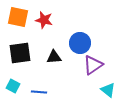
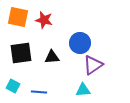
black square: moved 1 px right
black triangle: moved 2 px left
cyan triangle: moved 25 px left; rotated 42 degrees counterclockwise
